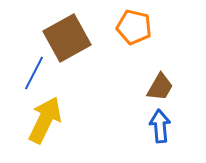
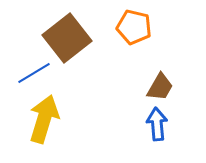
brown square: rotated 9 degrees counterclockwise
blue line: rotated 32 degrees clockwise
yellow arrow: moved 1 px left, 1 px up; rotated 9 degrees counterclockwise
blue arrow: moved 3 px left, 2 px up
